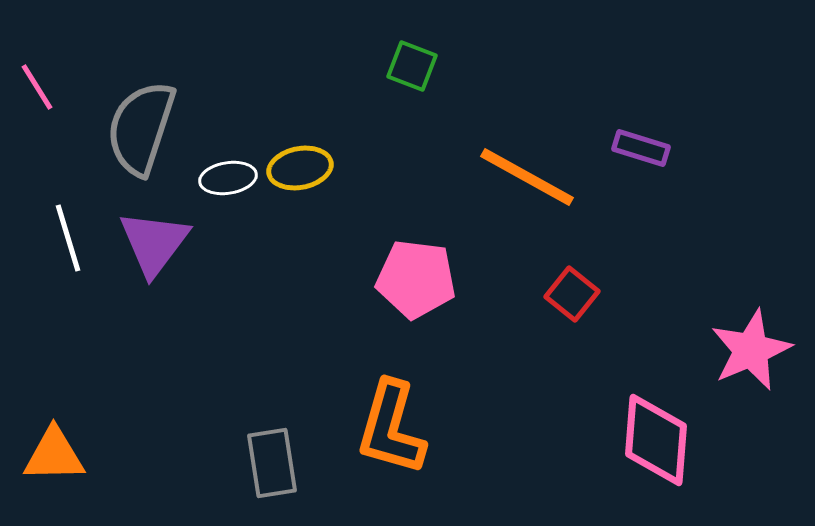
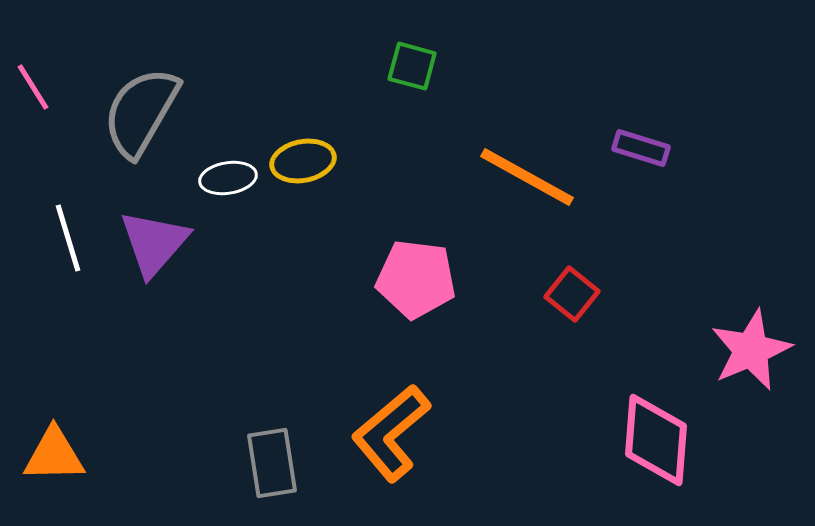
green square: rotated 6 degrees counterclockwise
pink line: moved 4 px left
gray semicircle: moved 16 px up; rotated 12 degrees clockwise
yellow ellipse: moved 3 px right, 7 px up
purple triangle: rotated 4 degrees clockwise
orange L-shape: moved 5 px down; rotated 34 degrees clockwise
